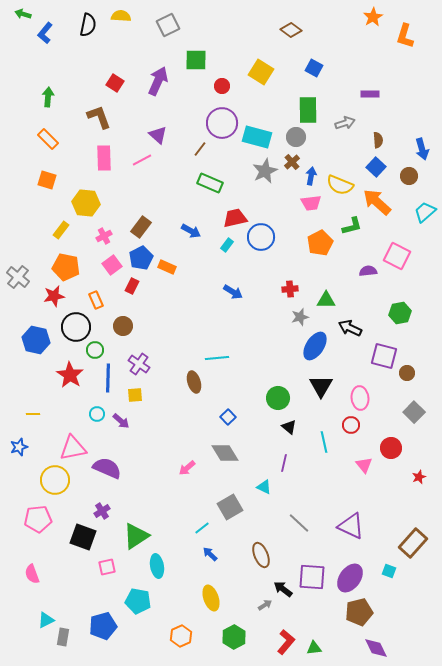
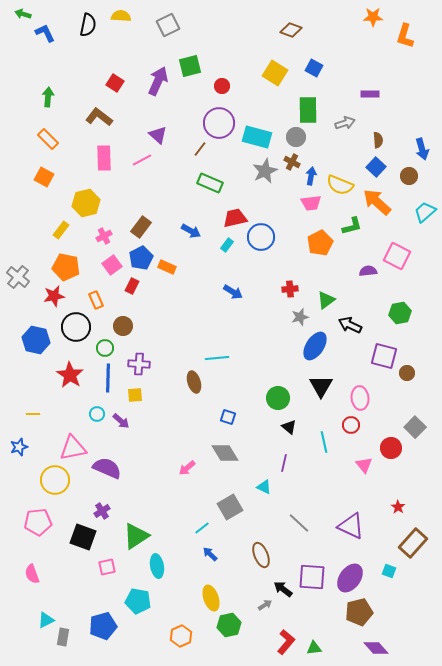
orange star at (373, 17): rotated 30 degrees clockwise
brown diamond at (291, 30): rotated 15 degrees counterclockwise
blue L-shape at (45, 33): rotated 115 degrees clockwise
green square at (196, 60): moved 6 px left, 6 px down; rotated 15 degrees counterclockwise
yellow square at (261, 72): moved 14 px right, 1 px down
brown L-shape at (99, 117): rotated 32 degrees counterclockwise
purple circle at (222, 123): moved 3 px left
brown cross at (292, 162): rotated 21 degrees counterclockwise
orange square at (47, 180): moved 3 px left, 3 px up; rotated 12 degrees clockwise
yellow hexagon at (86, 203): rotated 20 degrees counterclockwise
green triangle at (326, 300): rotated 36 degrees counterclockwise
black arrow at (350, 328): moved 3 px up
green circle at (95, 350): moved 10 px right, 2 px up
purple cross at (139, 364): rotated 30 degrees counterclockwise
gray square at (414, 412): moved 1 px right, 15 px down
blue square at (228, 417): rotated 28 degrees counterclockwise
red star at (419, 477): moved 21 px left, 30 px down; rotated 16 degrees counterclockwise
pink pentagon at (38, 519): moved 3 px down
green hexagon at (234, 637): moved 5 px left, 12 px up; rotated 15 degrees clockwise
purple diamond at (376, 648): rotated 15 degrees counterclockwise
